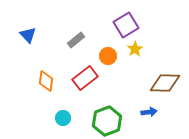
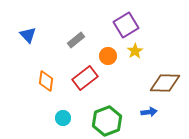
yellow star: moved 2 px down
